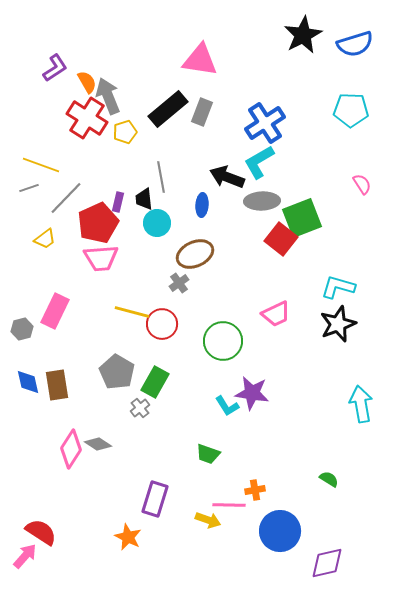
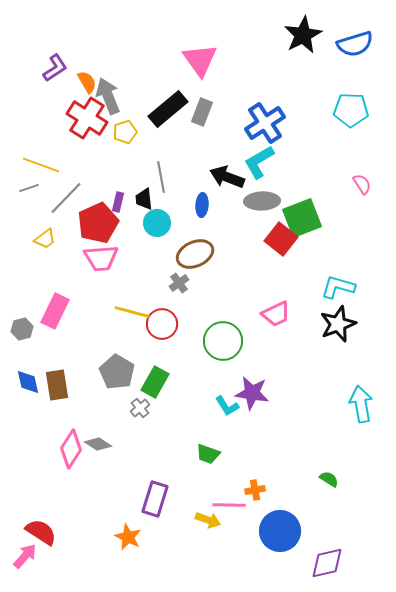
pink triangle at (200, 60): rotated 45 degrees clockwise
